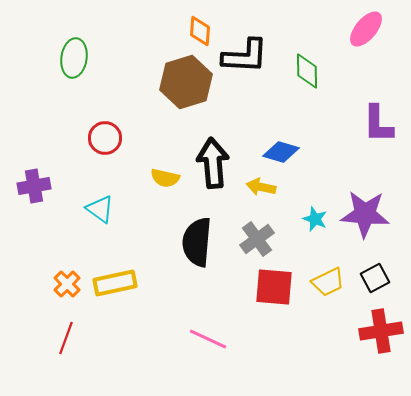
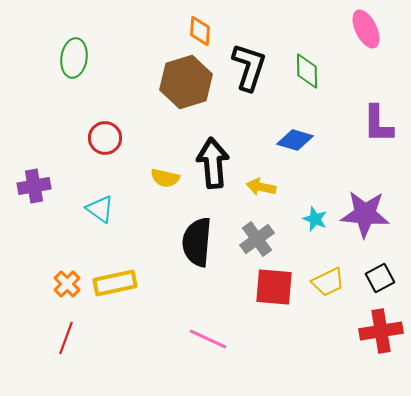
pink ellipse: rotated 66 degrees counterclockwise
black L-shape: moved 4 px right, 11 px down; rotated 75 degrees counterclockwise
blue diamond: moved 14 px right, 12 px up
black square: moved 5 px right
